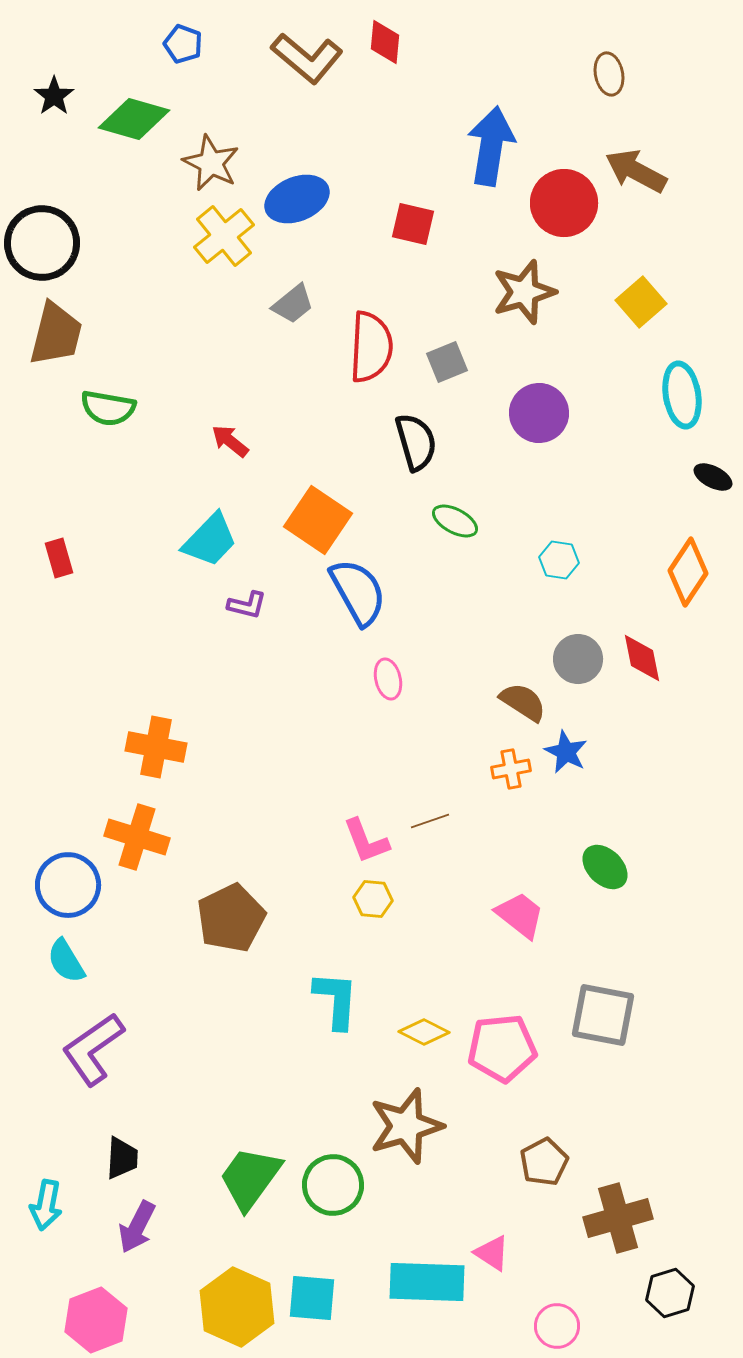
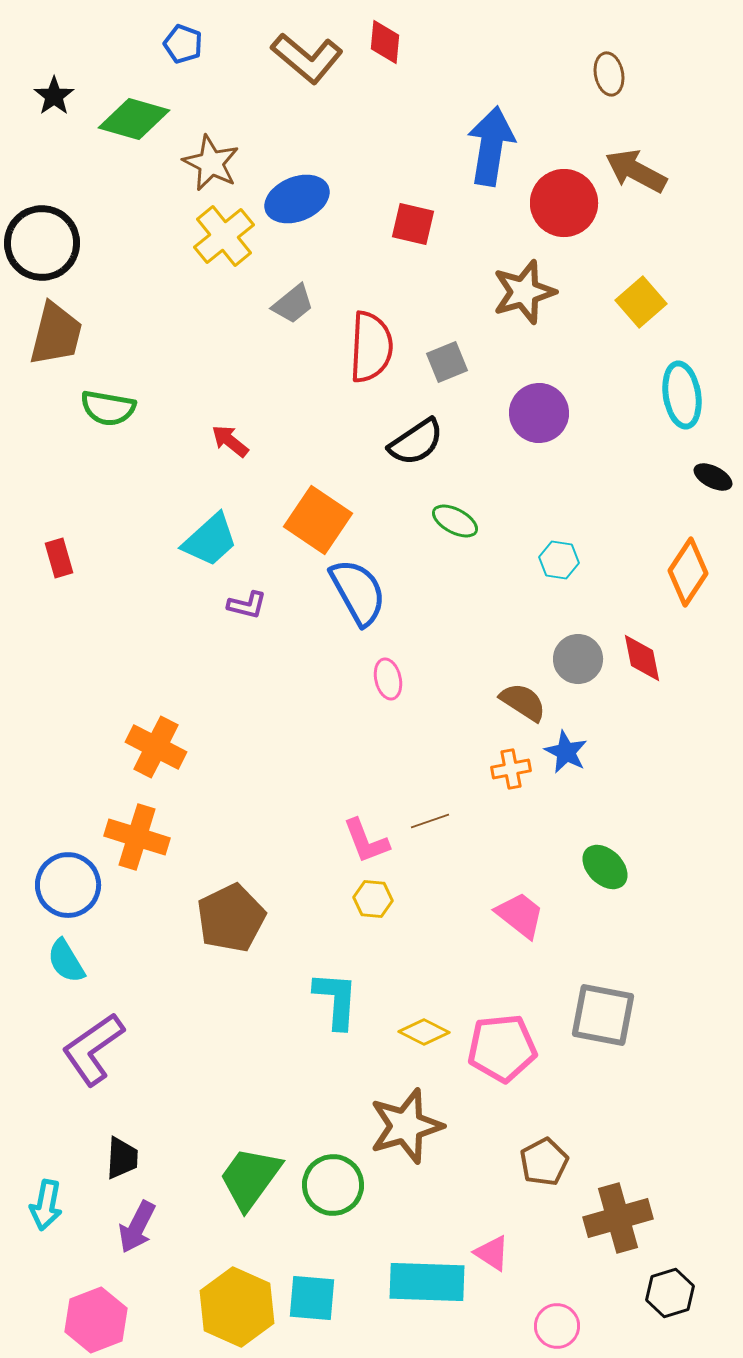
black semicircle at (416, 442): rotated 72 degrees clockwise
cyan trapezoid at (210, 540): rotated 4 degrees clockwise
orange cross at (156, 747): rotated 16 degrees clockwise
